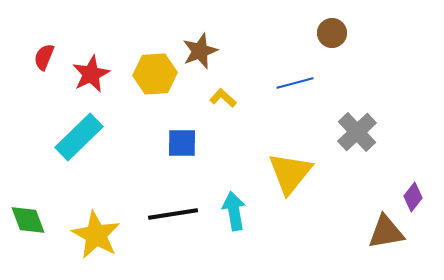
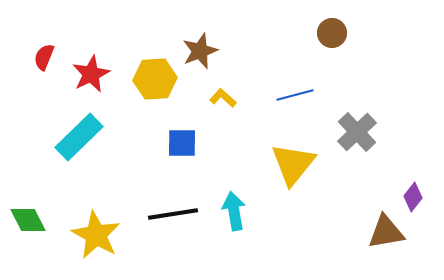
yellow hexagon: moved 5 px down
blue line: moved 12 px down
yellow triangle: moved 3 px right, 9 px up
green diamond: rotated 6 degrees counterclockwise
